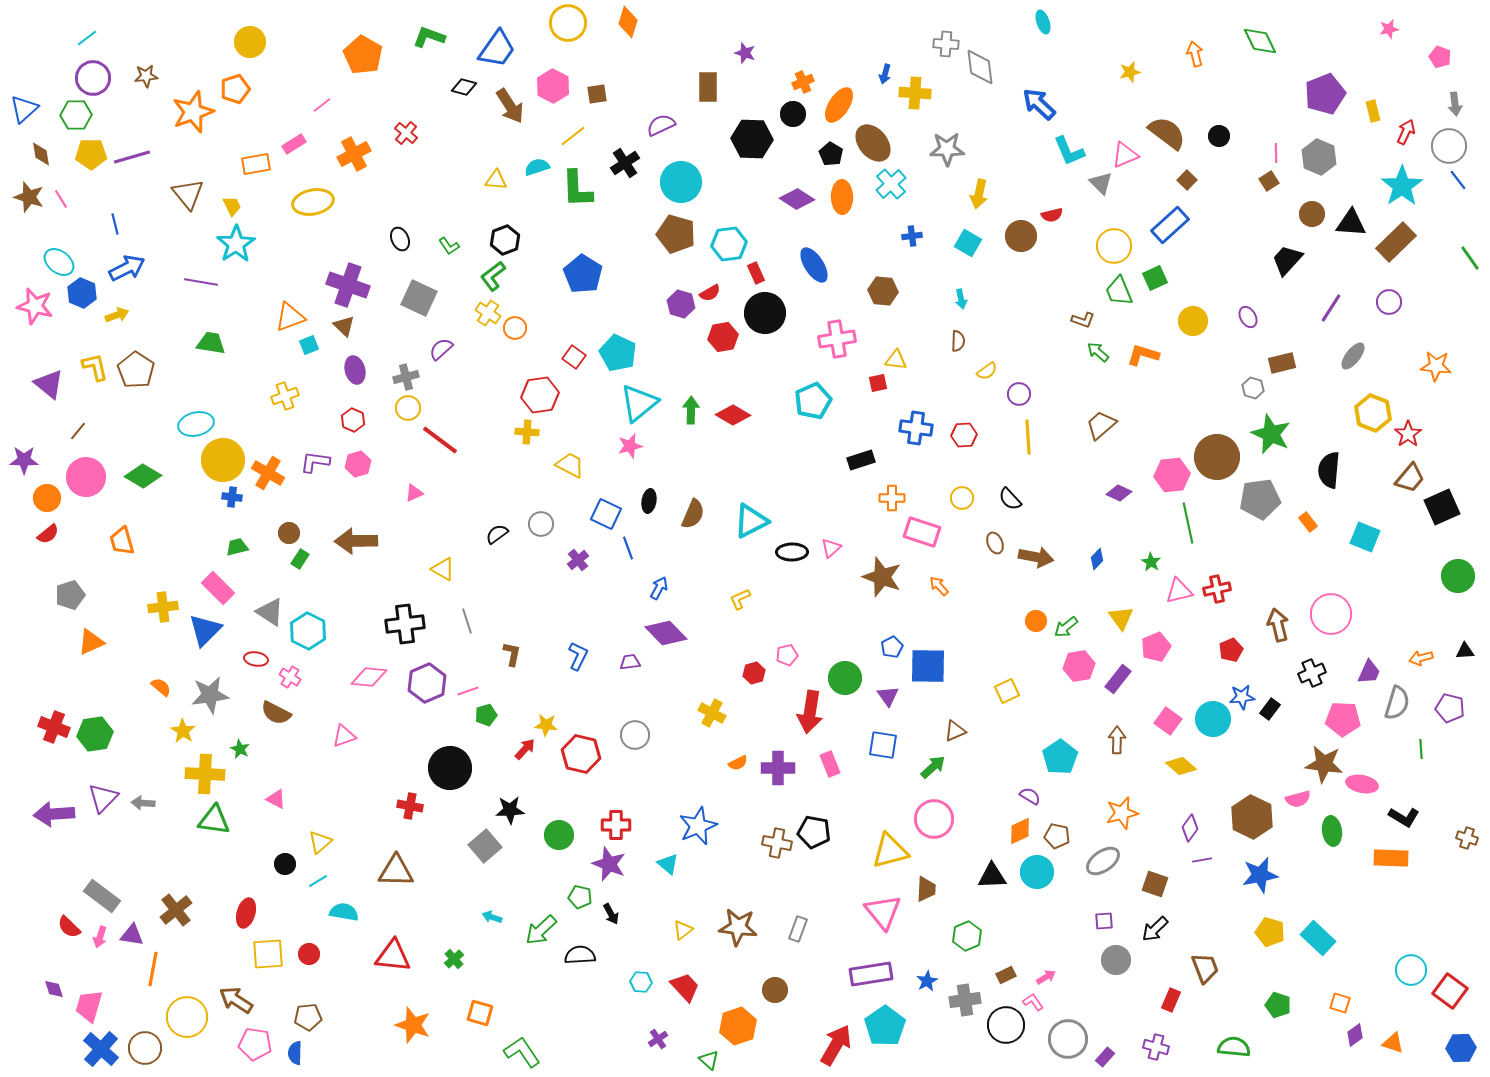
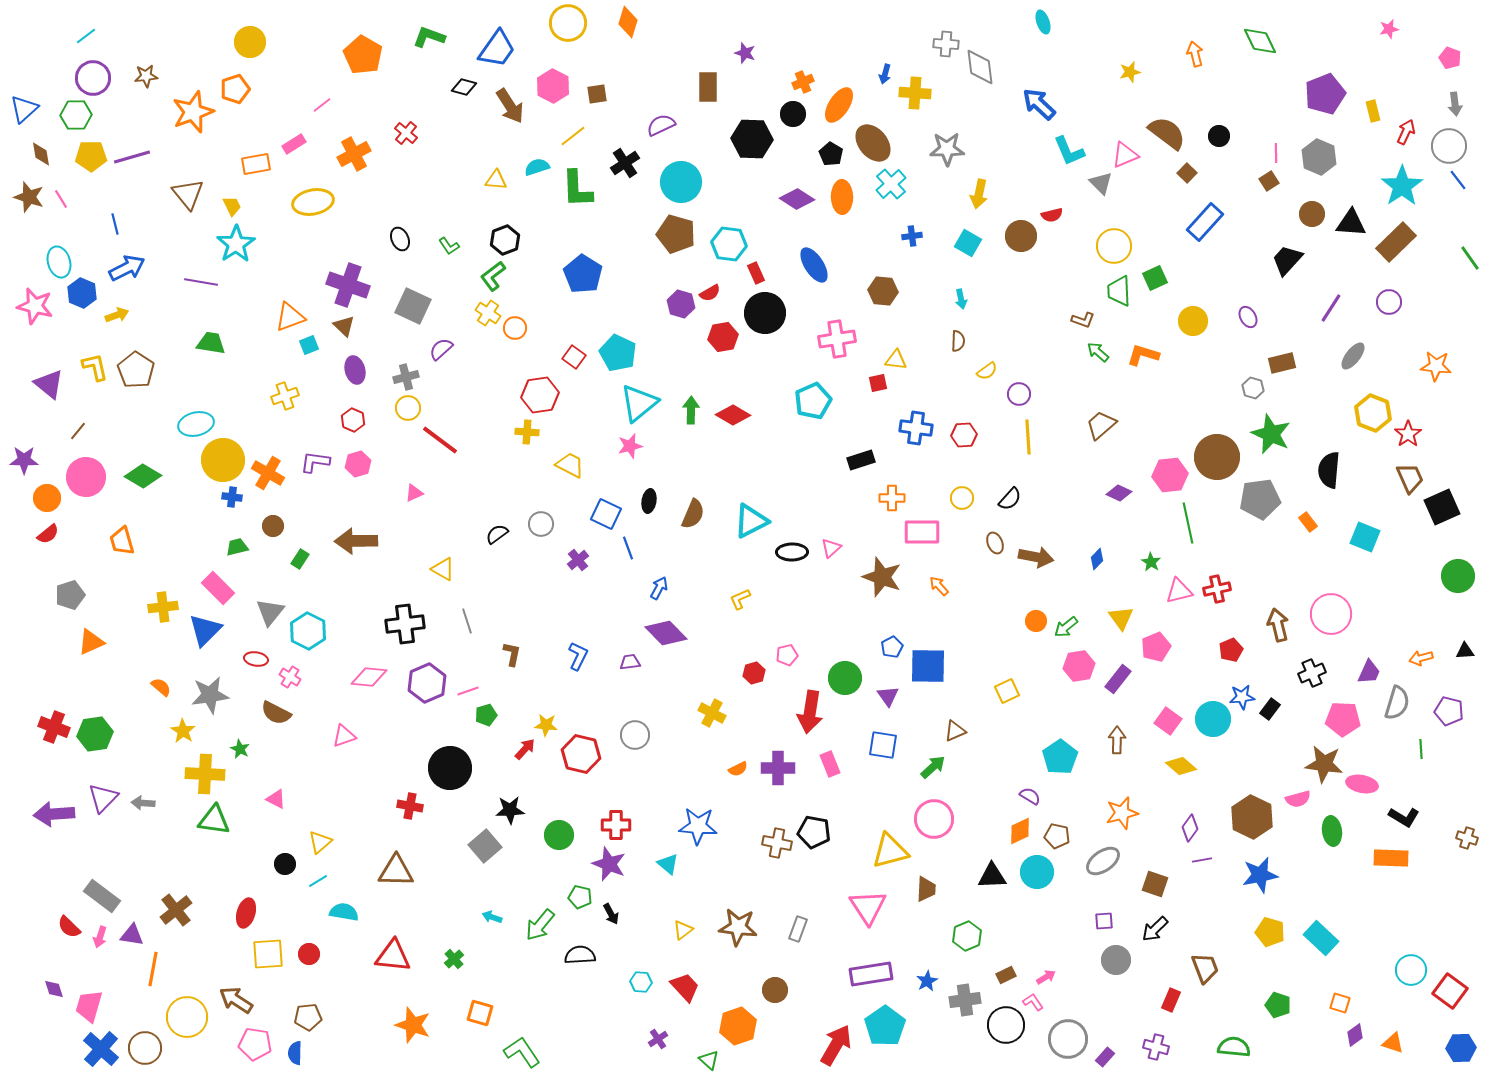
cyan line at (87, 38): moved 1 px left, 2 px up
pink pentagon at (1440, 57): moved 10 px right, 1 px down
yellow pentagon at (91, 154): moved 2 px down
brown square at (1187, 180): moved 7 px up
blue rectangle at (1170, 225): moved 35 px right, 3 px up; rotated 6 degrees counterclockwise
cyan hexagon at (729, 244): rotated 16 degrees clockwise
cyan ellipse at (59, 262): rotated 36 degrees clockwise
green trapezoid at (1119, 291): rotated 20 degrees clockwise
gray square at (419, 298): moved 6 px left, 8 px down
pink hexagon at (1172, 475): moved 2 px left
brown trapezoid at (1410, 478): rotated 64 degrees counterclockwise
black semicircle at (1010, 499): rotated 95 degrees counterclockwise
pink rectangle at (922, 532): rotated 18 degrees counterclockwise
brown circle at (289, 533): moved 16 px left, 7 px up
gray triangle at (270, 612): rotated 36 degrees clockwise
purple pentagon at (1450, 708): moved 1 px left, 3 px down
orange semicircle at (738, 763): moved 6 px down
blue star at (698, 826): rotated 27 degrees clockwise
pink triangle at (883, 912): moved 15 px left, 5 px up; rotated 6 degrees clockwise
green arrow at (541, 930): moved 1 px left, 5 px up; rotated 8 degrees counterclockwise
cyan rectangle at (1318, 938): moved 3 px right
